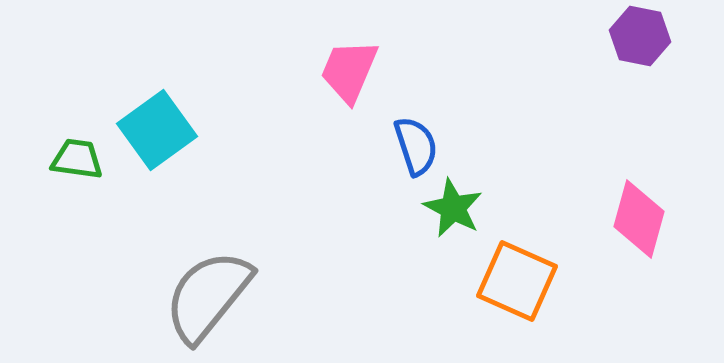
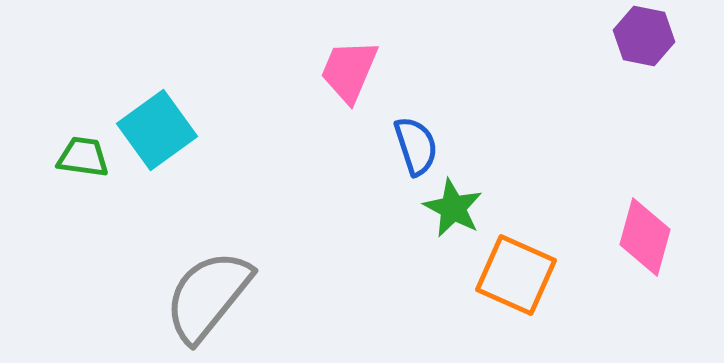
purple hexagon: moved 4 px right
green trapezoid: moved 6 px right, 2 px up
pink diamond: moved 6 px right, 18 px down
orange square: moved 1 px left, 6 px up
